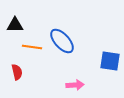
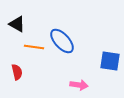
black triangle: moved 2 px right, 1 px up; rotated 30 degrees clockwise
orange line: moved 2 px right
pink arrow: moved 4 px right; rotated 12 degrees clockwise
